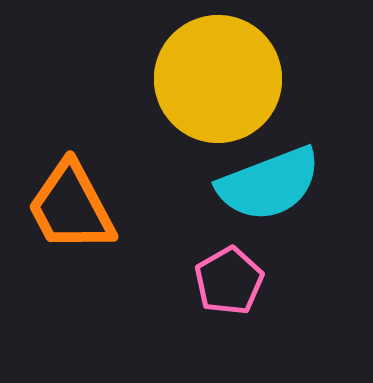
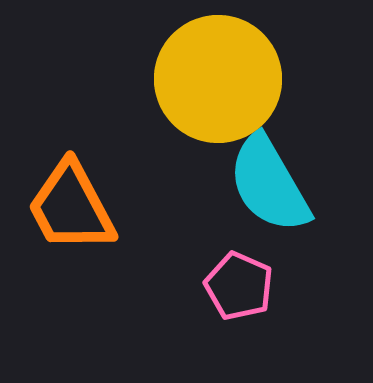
cyan semicircle: rotated 81 degrees clockwise
pink pentagon: moved 10 px right, 5 px down; rotated 18 degrees counterclockwise
